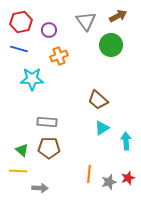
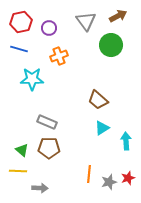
purple circle: moved 2 px up
gray rectangle: rotated 18 degrees clockwise
